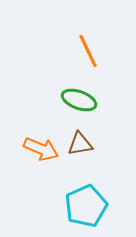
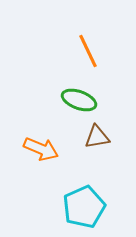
brown triangle: moved 17 px right, 7 px up
cyan pentagon: moved 2 px left, 1 px down
